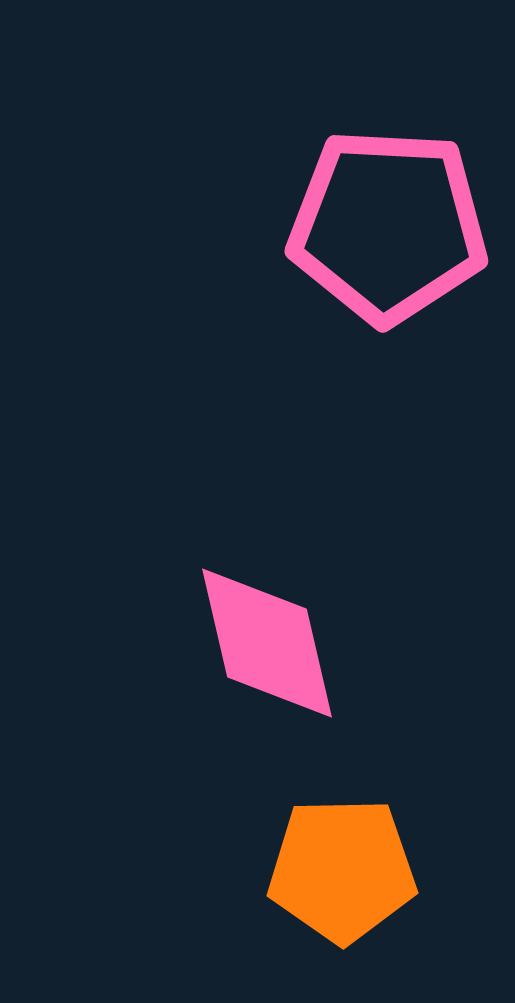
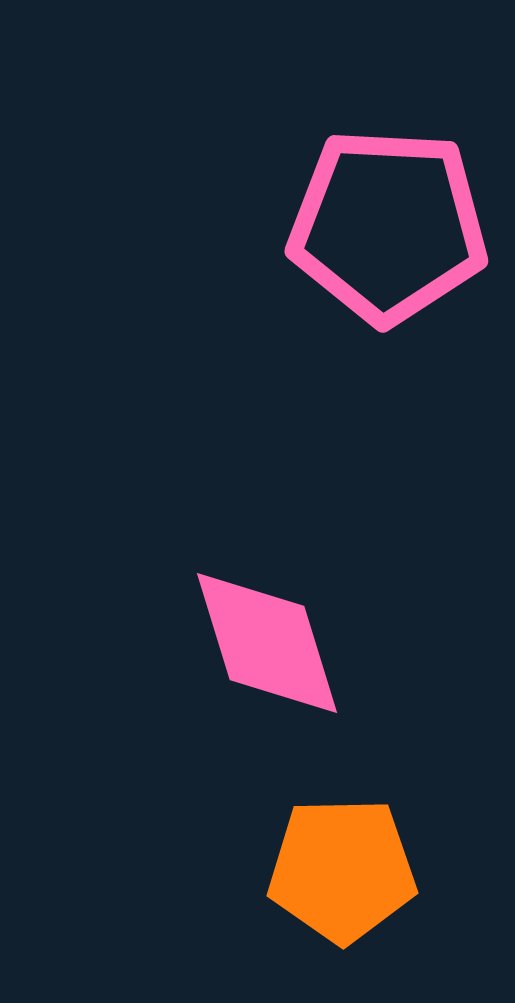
pink diamond: rotated 4 degrees counterclockwise
